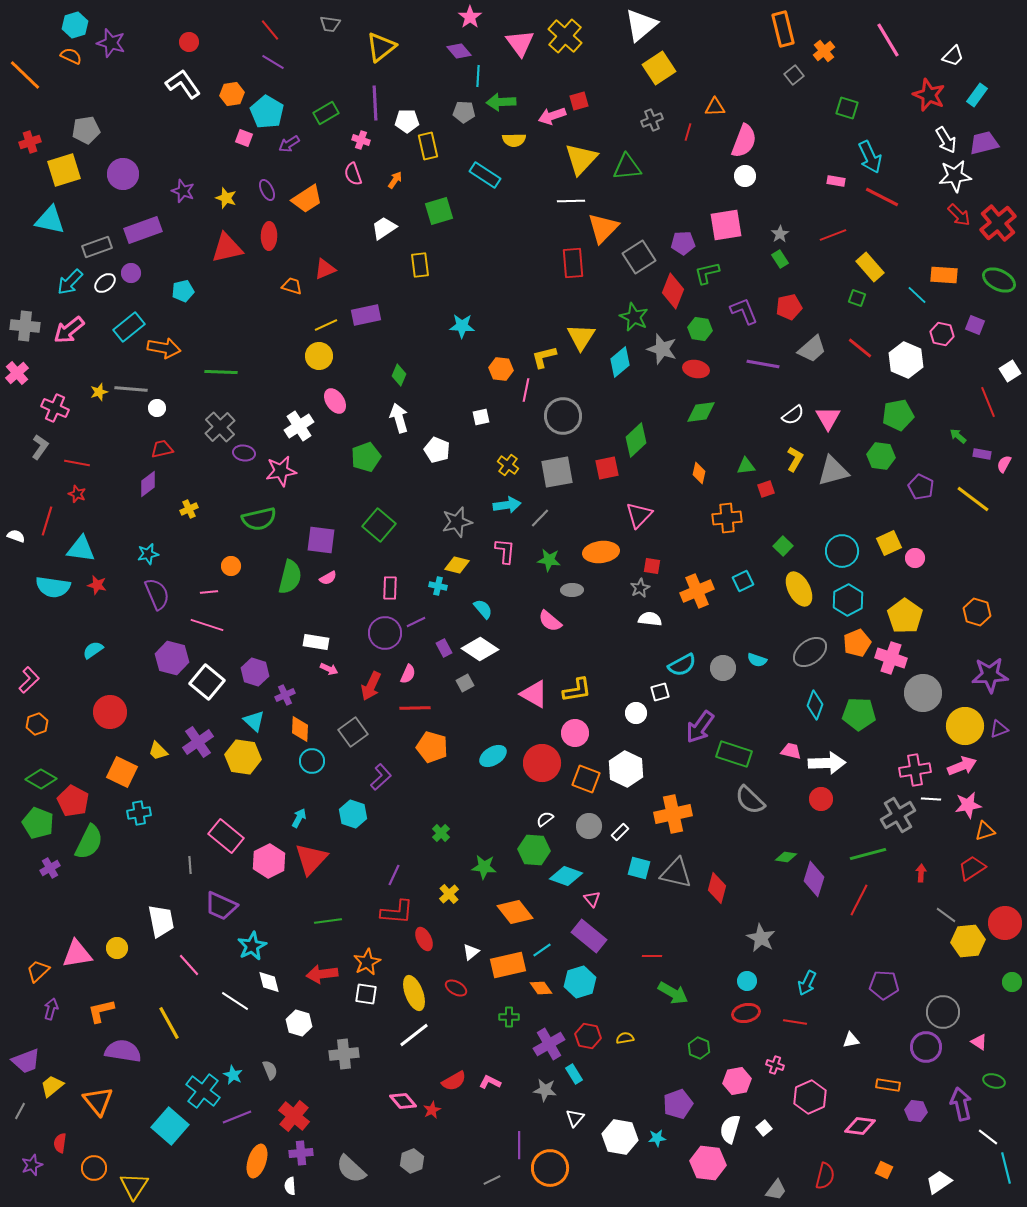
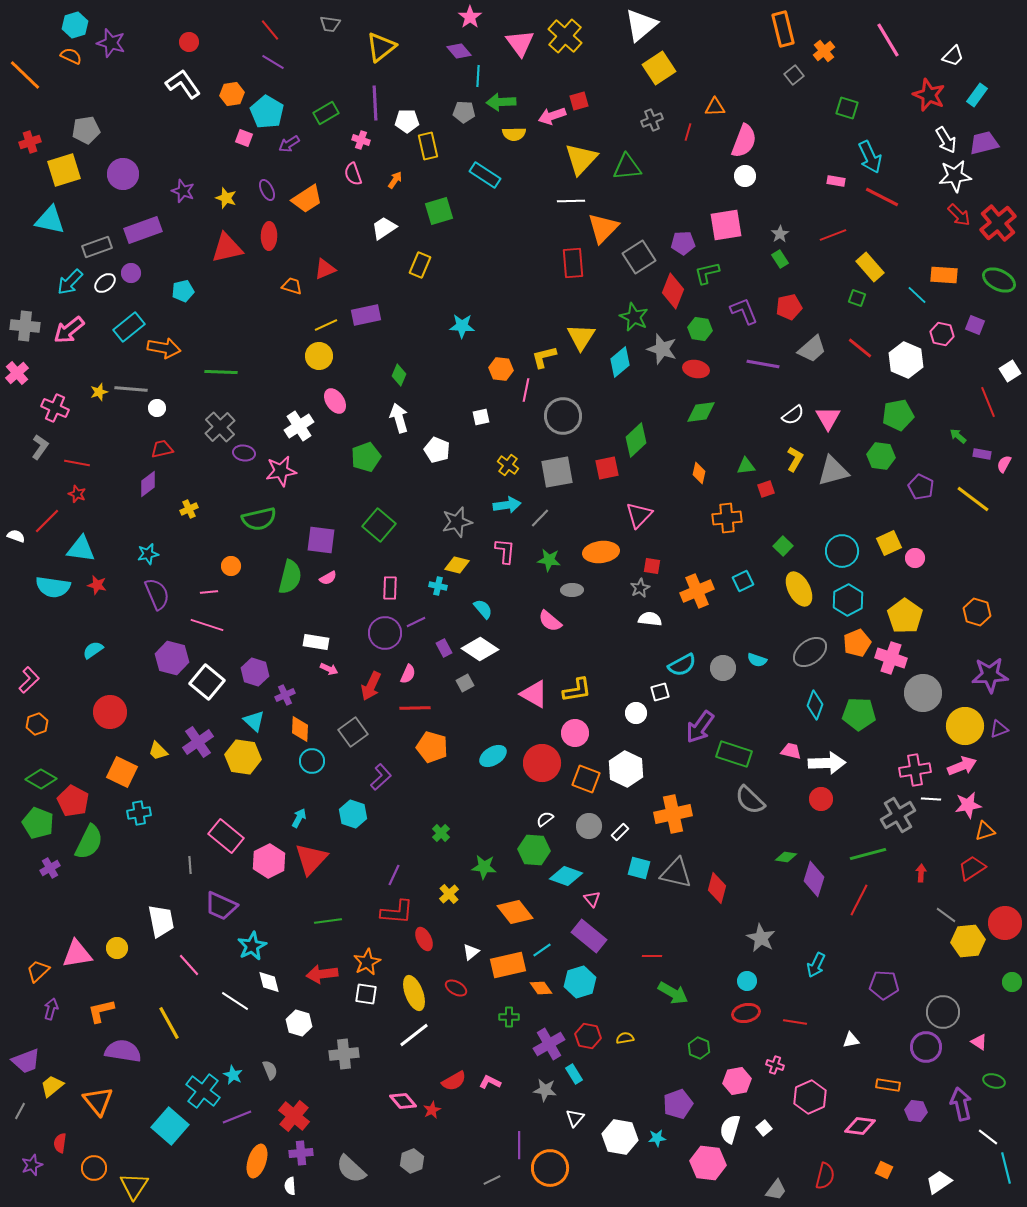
yellow semicircle at (514, 140): moved 6 px up
yellow rectangle at (420, 265): rotated 30 degrees clockwise
red line at (47, 521): rotated 28 degrees clockwise
cyan arrow at (807, 983): moved 9 px right, 18 px up
